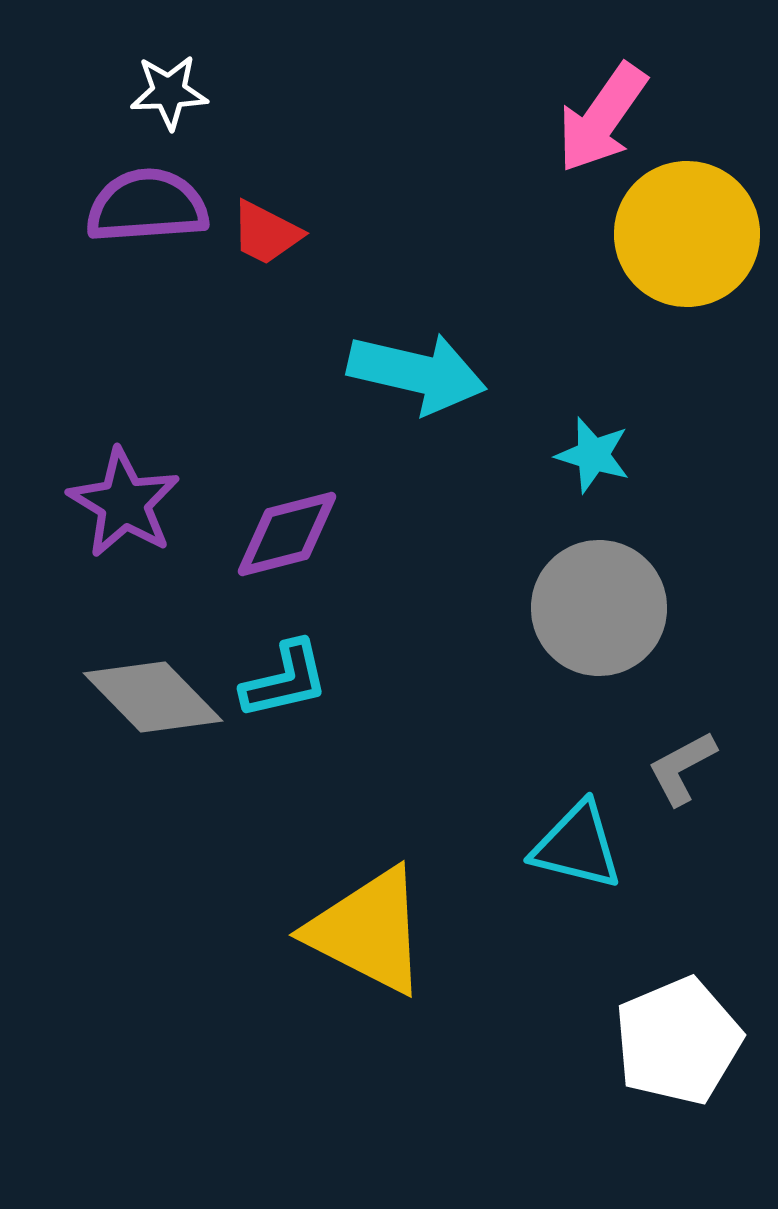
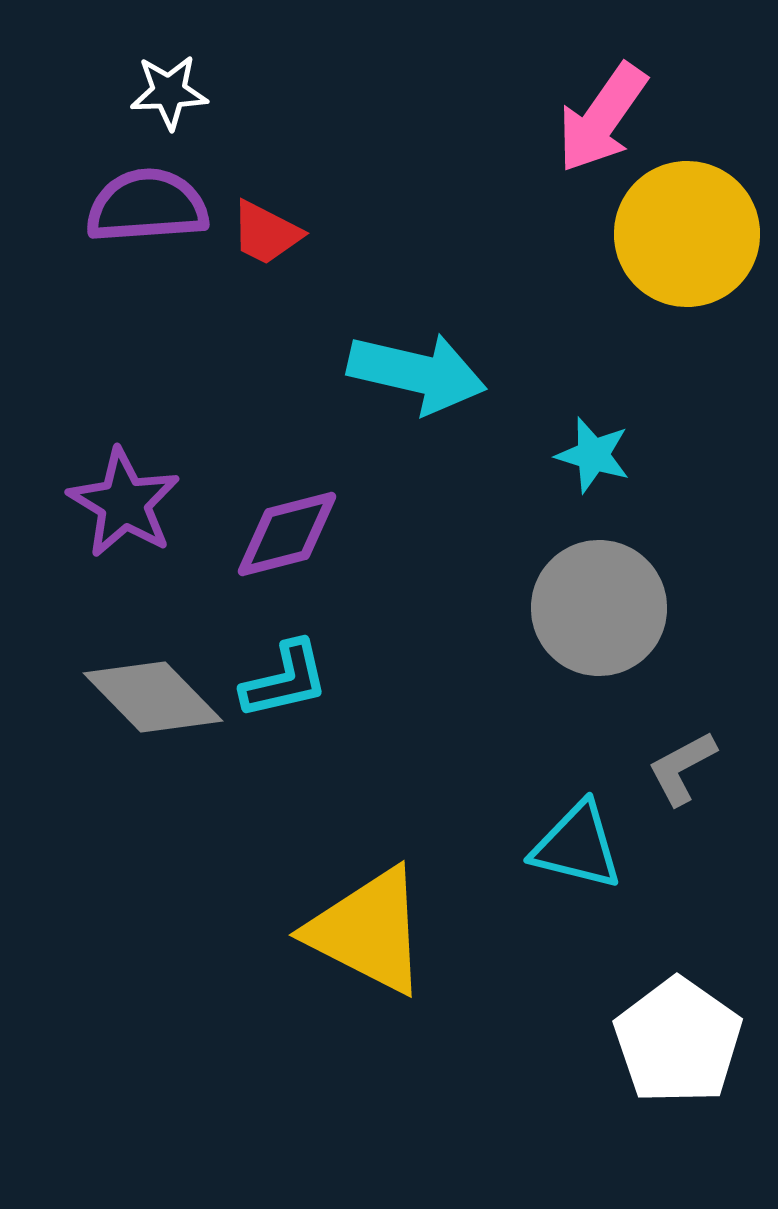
white pentagon: rotated 14 degrees counterclockwise
